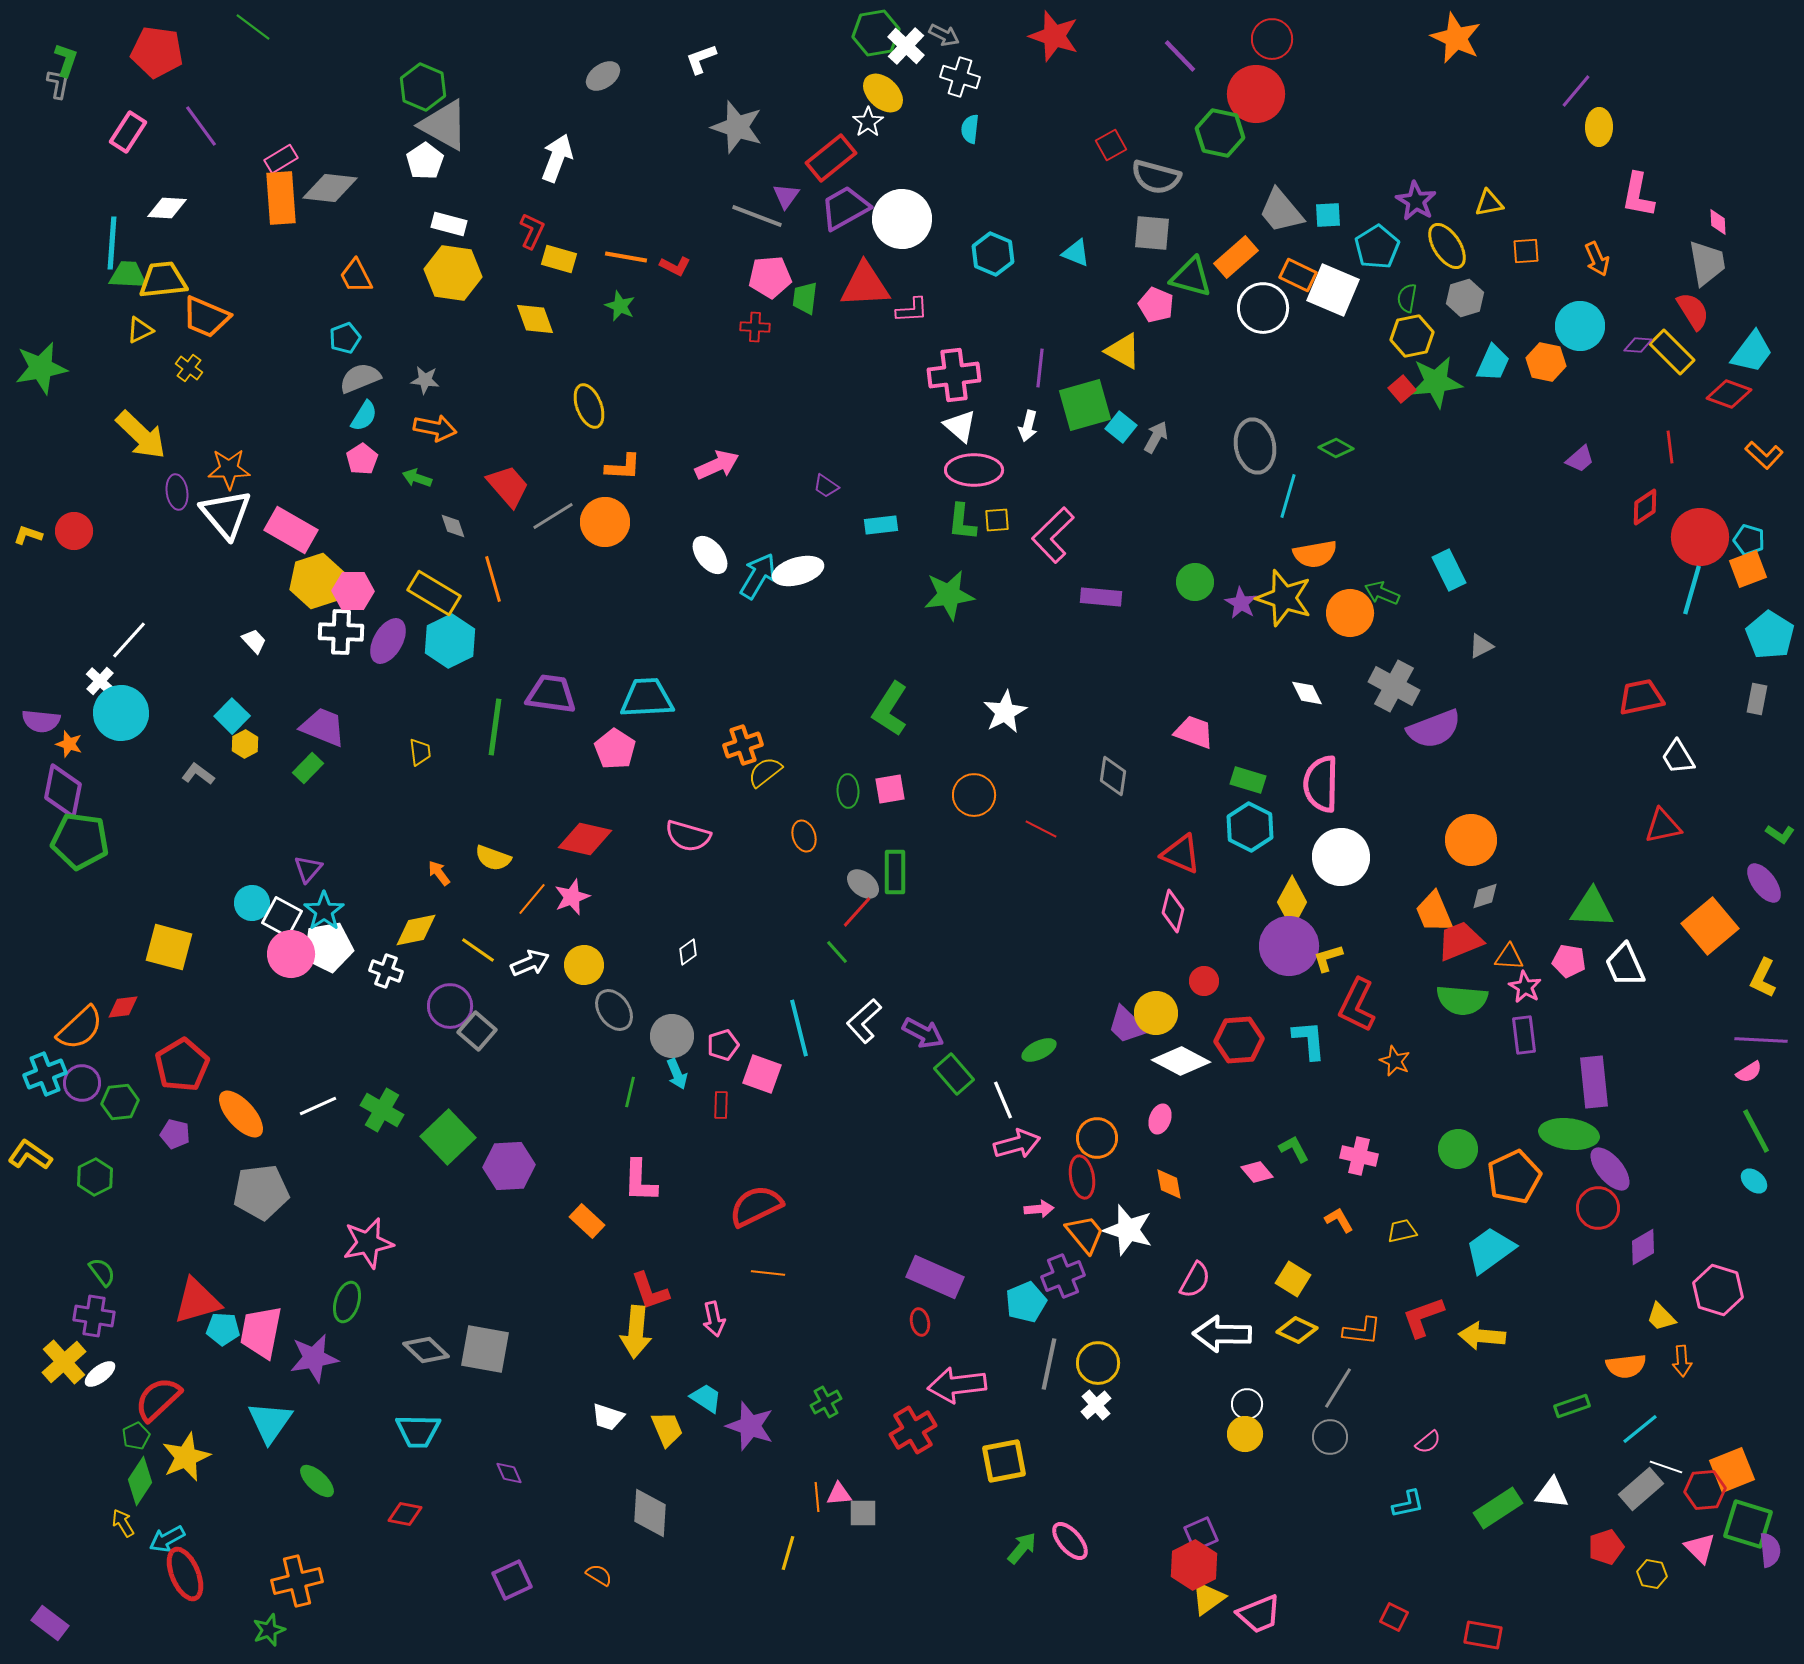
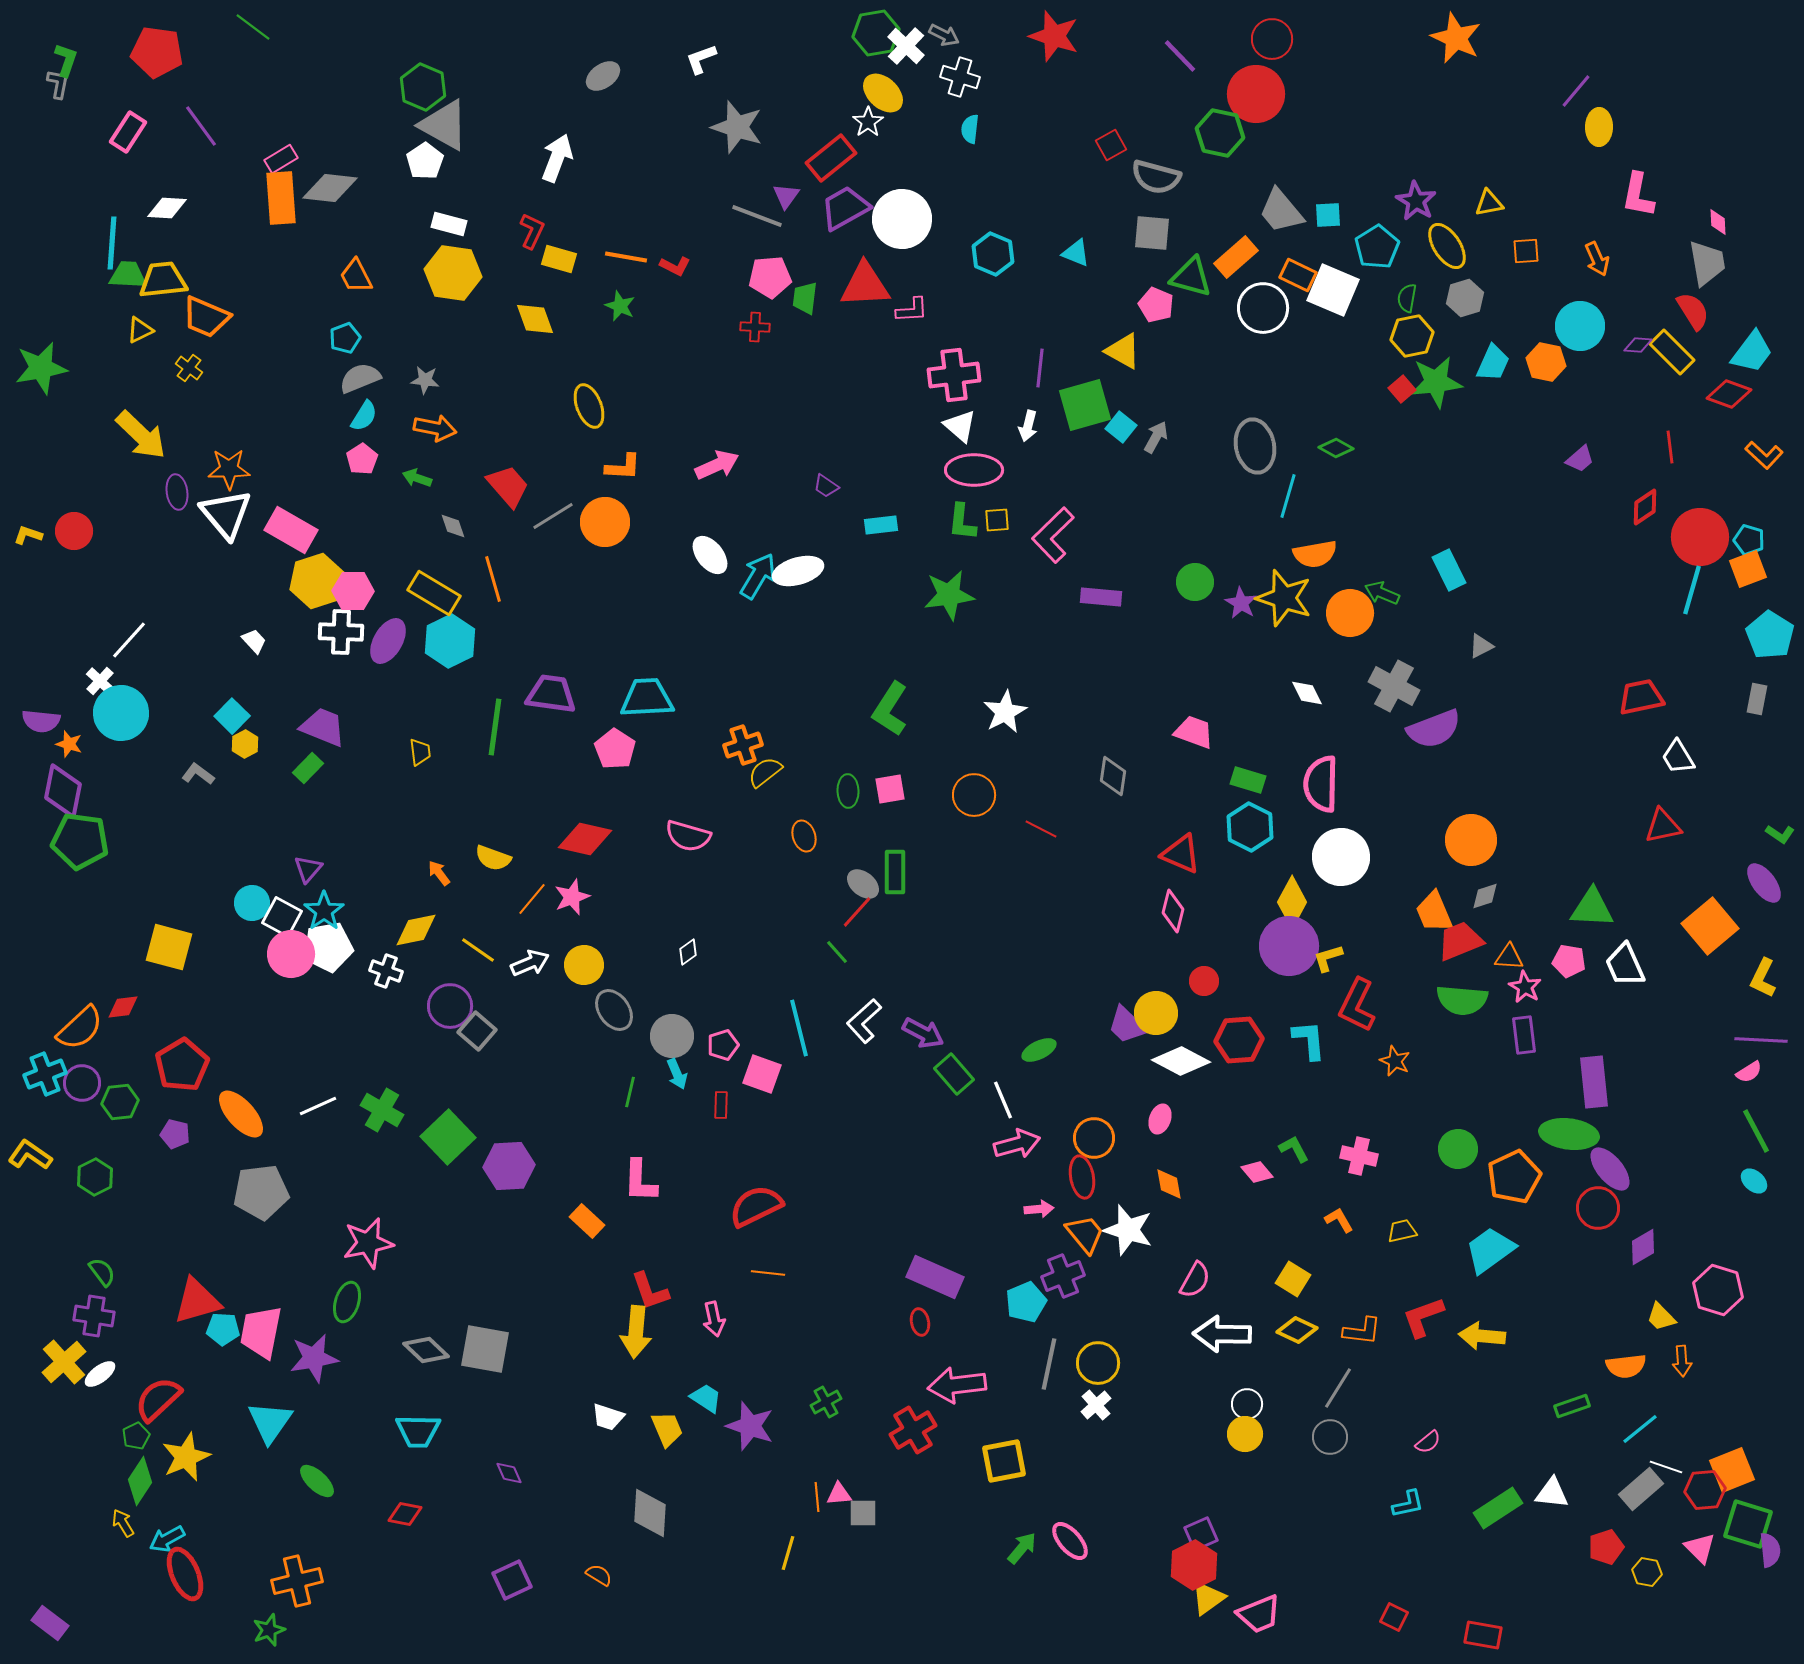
orange circle at (1097, 1138): moved 3 px left
yellow hexagon at (1652, 1574): moved 5 px left, 2 px up
